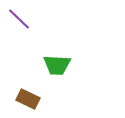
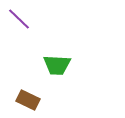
brown rectangle: moved 1 px down
